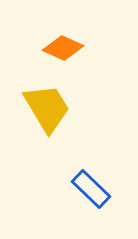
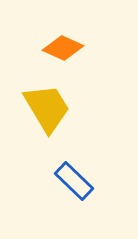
blue rectangle: moved 17 px left, 8 px up
